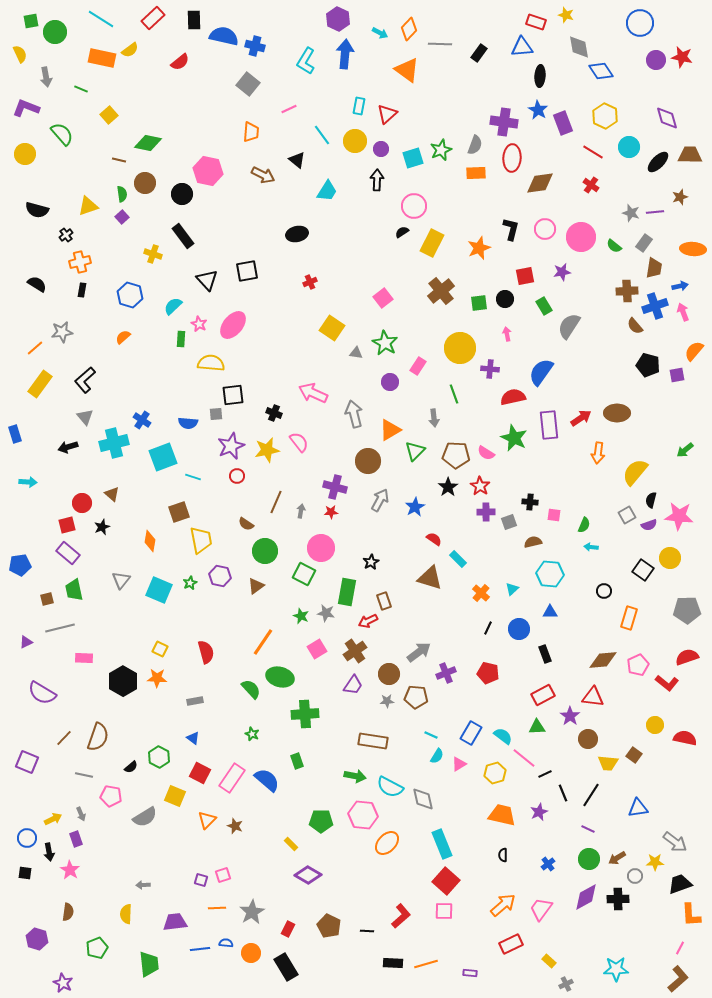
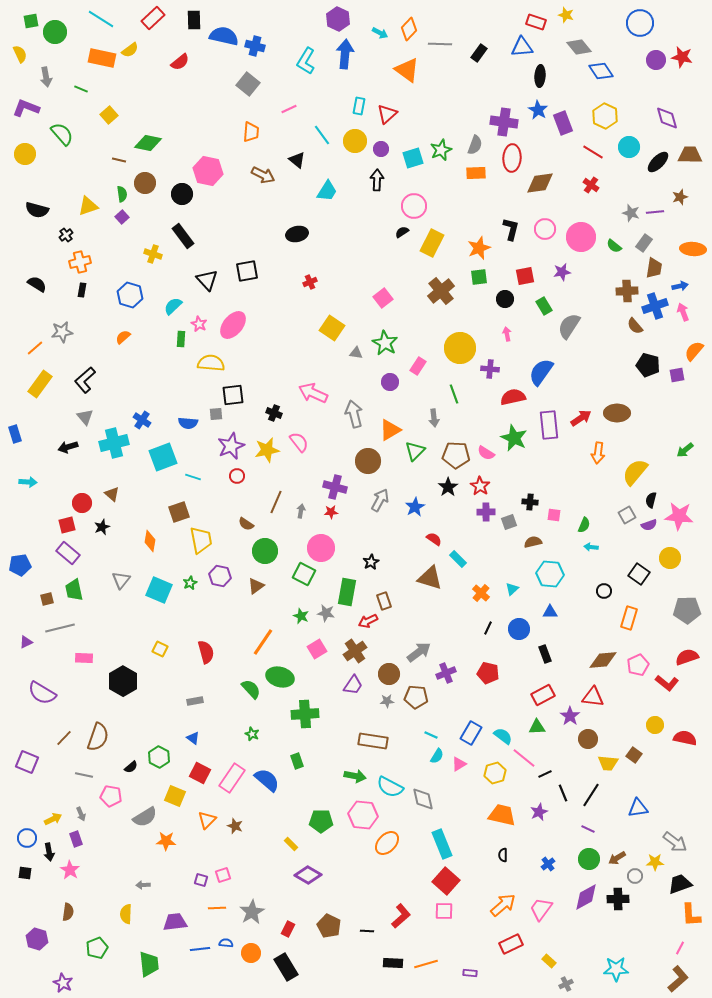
gray diamond at (579, 47): rotated 30 degrees counterclockwise
green square at (479, 303): moved 26 px up
black square at (643, 570): moved 4 px left, 4 px down
orange star at (157, 678): moved 9 px right, 163 px down
